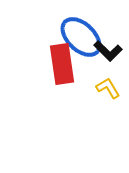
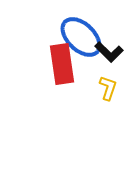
black L-shape: moved 1 px right, 1 px down
yellow L-shape: rotated 50 degrees clockwise
